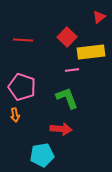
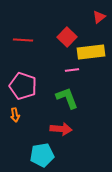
pink pentagon: moved 1 px right, 1 px up
